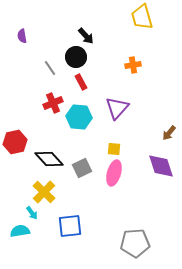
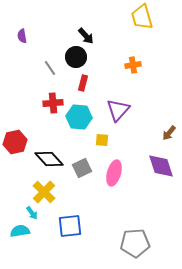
red rectangle: moved 2 px right, 1 px down; rotated 42 degrees clockwise
red cross: rotated 18 degrees clockwise
purple triangle: moved 1 px right, 2 px down
yellow square: moved 12 px left, 9 px up
